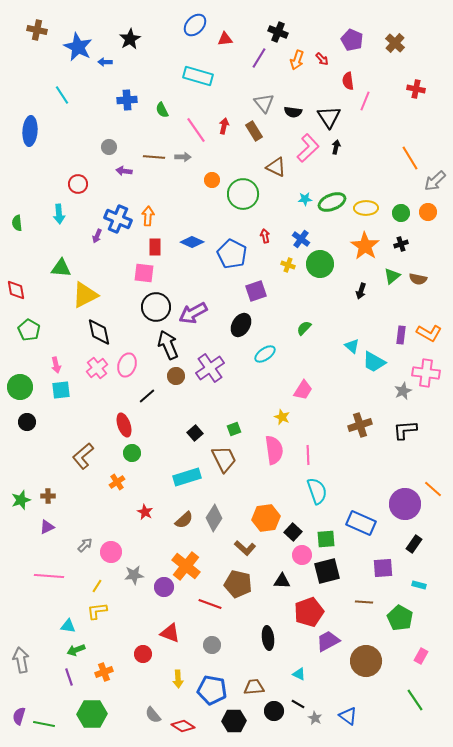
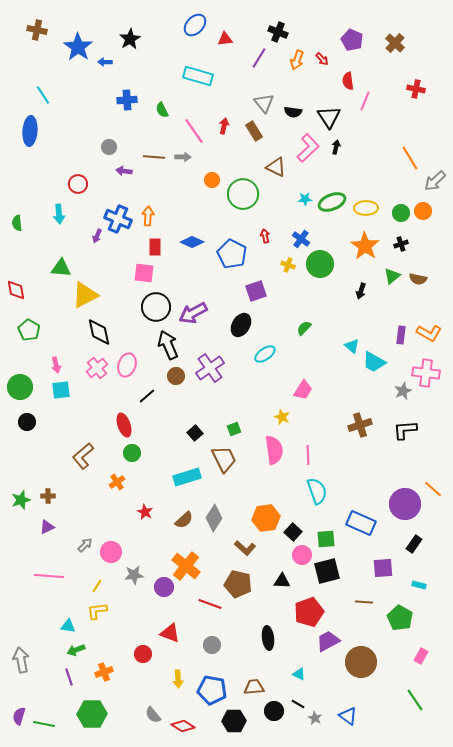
blue star at (78, 47): rotated 8 degrees clockwise
cyan line at (62, 95): moved 19 px left
pink line at (196, 130): moved 2 px left, 1 px down
orange circle at (428, 212): moved 5 px left, 1 px up
brown circle at (366, 661): moved 5 px left, 1 px down
